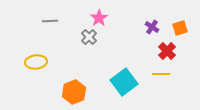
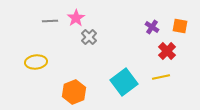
pink star: moved 23 px left
orange square: moved 2 px up; rotated 28 degrees clockwise
yellow line: moved 3 px down; rotated 12 degrees counterclockwise
